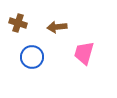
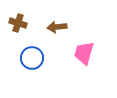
blue circle: moved 1 px down
